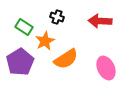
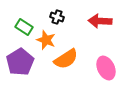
orange star: moved 1 px right, 1 px up; rotated 24 degrees counterclockwise
